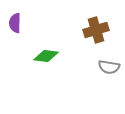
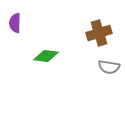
brown cross: moved 3 px right, 3 px down
